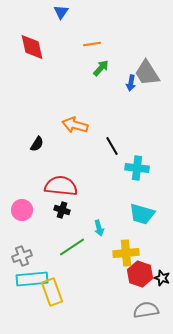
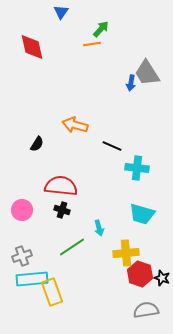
green arrow: moved 39 px up
black line: rotated 36 degrees counterclockwise
